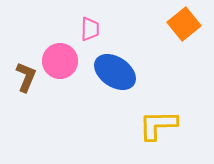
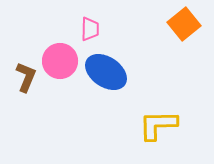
blue ellipse: moved 9 px left
